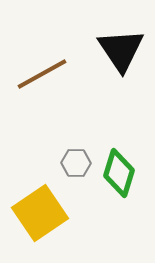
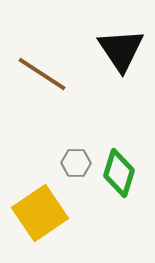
brown line: rotated 62 degrees clockwise
